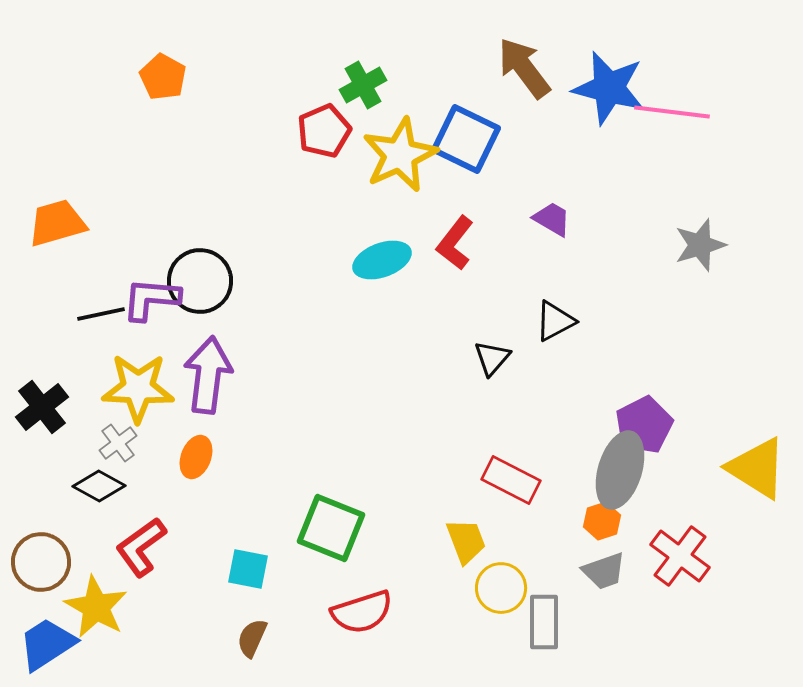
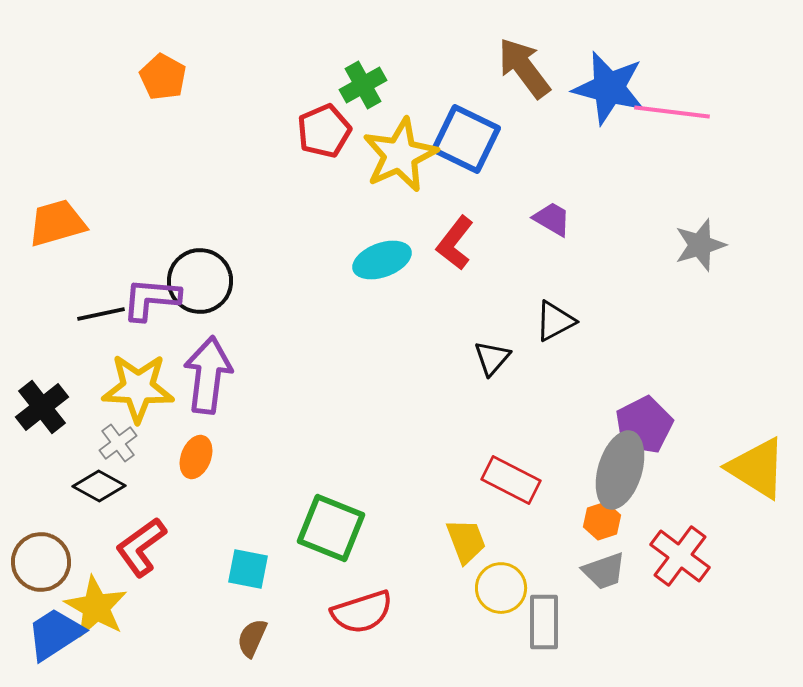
blue trapezoid at (47, 644): moved 8 px right, 10 px up
